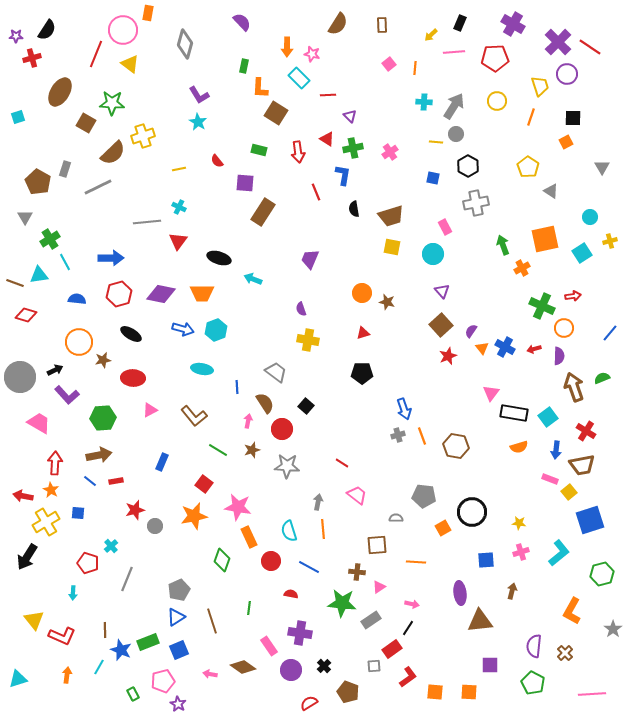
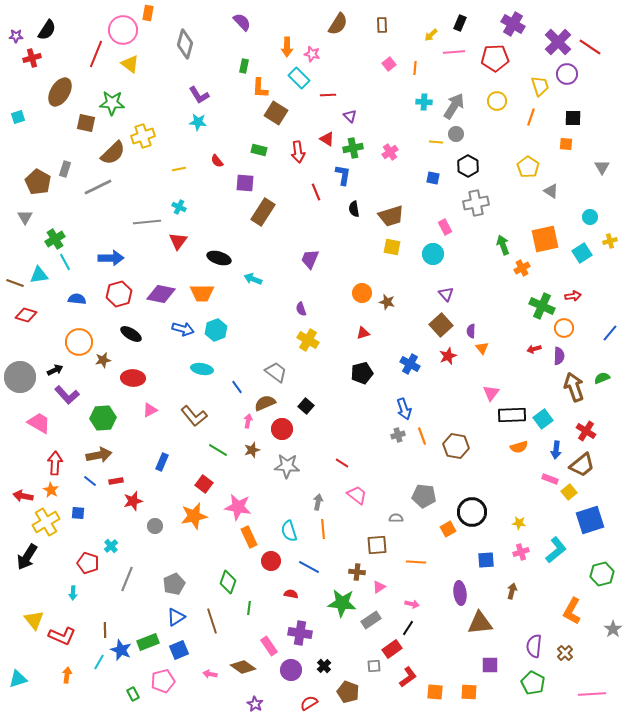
cyan star at (198, 122): rotated 24 degrees counterclockwise
brown square at (86, 123): rotated 18 degrees counterclockwise
orange square at (566, 142): moved 2 px down; rotated 32 degrees clockwise
green cross at (50, 239): moved 5 px right
purple triangle at (442, 291): moved 4 px right, 3 px down
purple semicircle at (471, 331): rotated 32 degrees counterclockwise
yellow cross at (308, 340): rotated 20 degrees clockwise
blue cross at (505, 347): moved 95 px left, 17 px down
black pentagon at (362, 373): rotated 15 degrees counterclockwise
blue line at (237, 387): rotated 32 degrees counterclockwise
brown semicircle at (265, 403): rotated 80 degrees counterclockwise
black rectangle at (514, 413): moved 2 px left, 2 px down; rotated 12 degrees counterclockwise
cyan square at (548, 417): moved 5 px left, 2 px down
brown trapezoid at (582, 465): rotated 28 degrees counterclockwise
red star at (135, 510): moved 2 px left, 9 px up
orange square at (443, 528): moved 5 px right, 1 px down
cyan L-shape at (559, 553): moved 3 px left, 3 px up
green diamond at (222, 560): moved 6 px right, 22 px down
gray pentagon at (179, 590): moved 5 px left, 6 px up
brown triangle at (480, 621): moved 2 px down
cyan line at (99, 667): moved 5 px up
purple star at (178, 704): moved 77 px right
